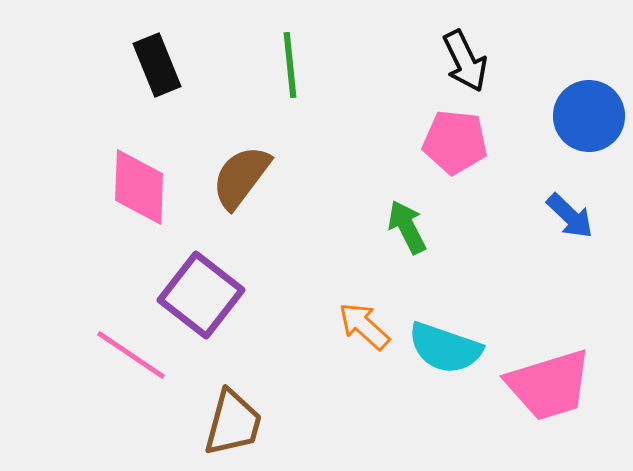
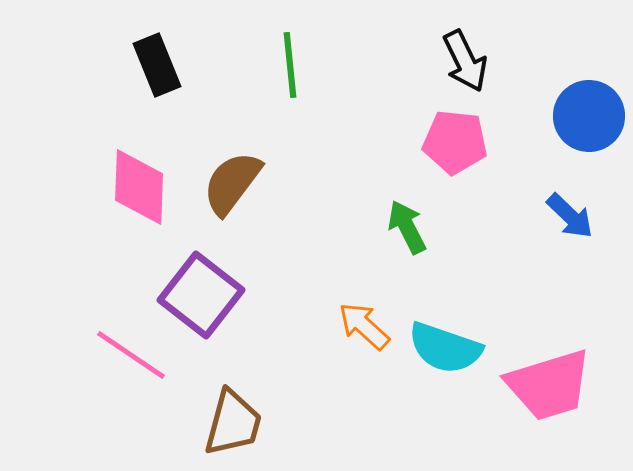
brown semicircle: moved 9 px left, 6 px down
